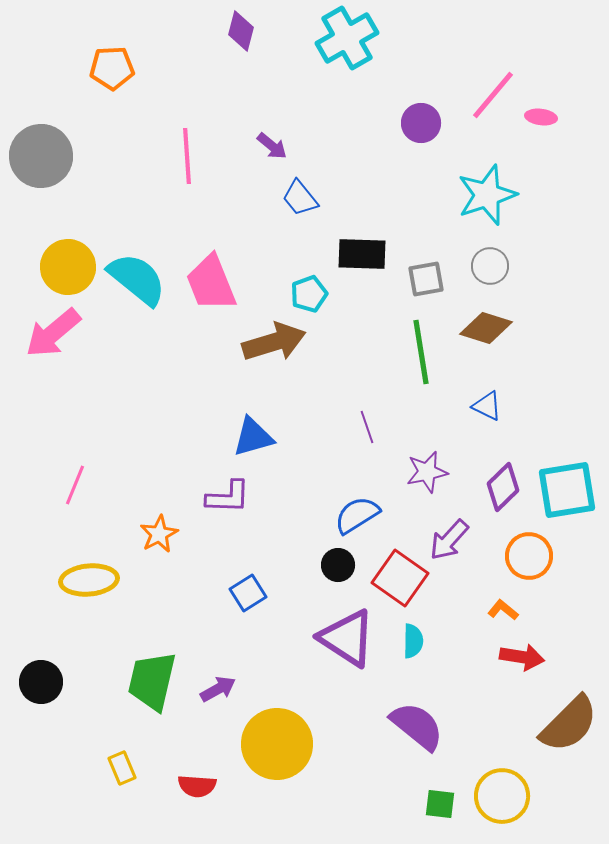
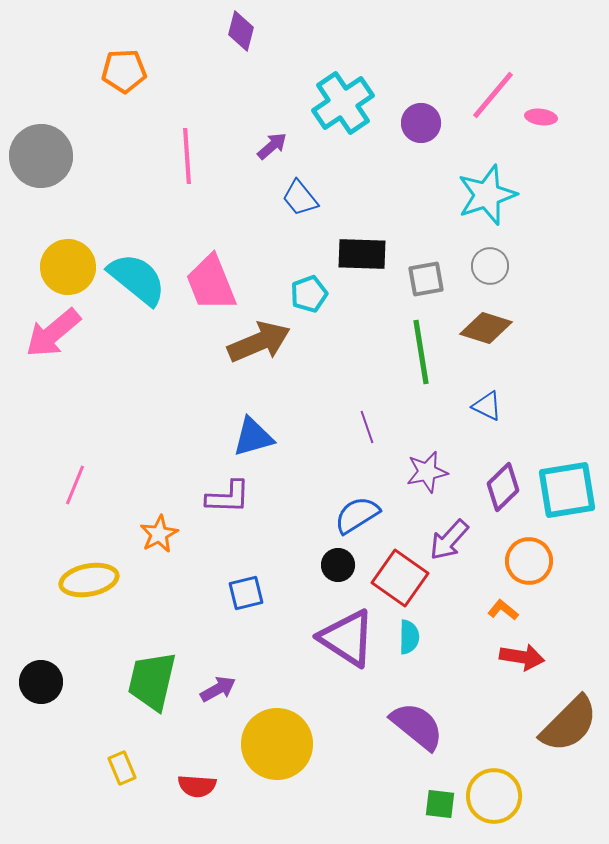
cyan cross at (347, 38): moved 4 px left, 65 px down; rotated 4 degrees counterclockwise
orange pentagon at (112, 68): moved 12 px right, 3 px down
purple arrow at (272, 146): rotated 80 degrees counterclockwise
brown arrow at (274, 342): moved 15 px left; rotated 6 degrees counterclockwise
orange circle at (529, 556): moved 5 px down
yellow ellipse at (89, 580): rotated 6 degrees counterclockwise
blue square at (248, 593): moved 2 px left; rotated 18 degrees clockwise
cyan semicircle at (413, 641): moved 4 px left, 4 px up
yellow circle at (502, 796): moved 8 px left
